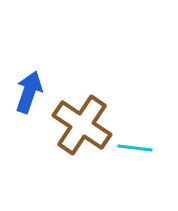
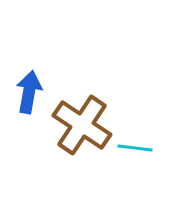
blue arrow: rotated 9 degrees counterclockwise
